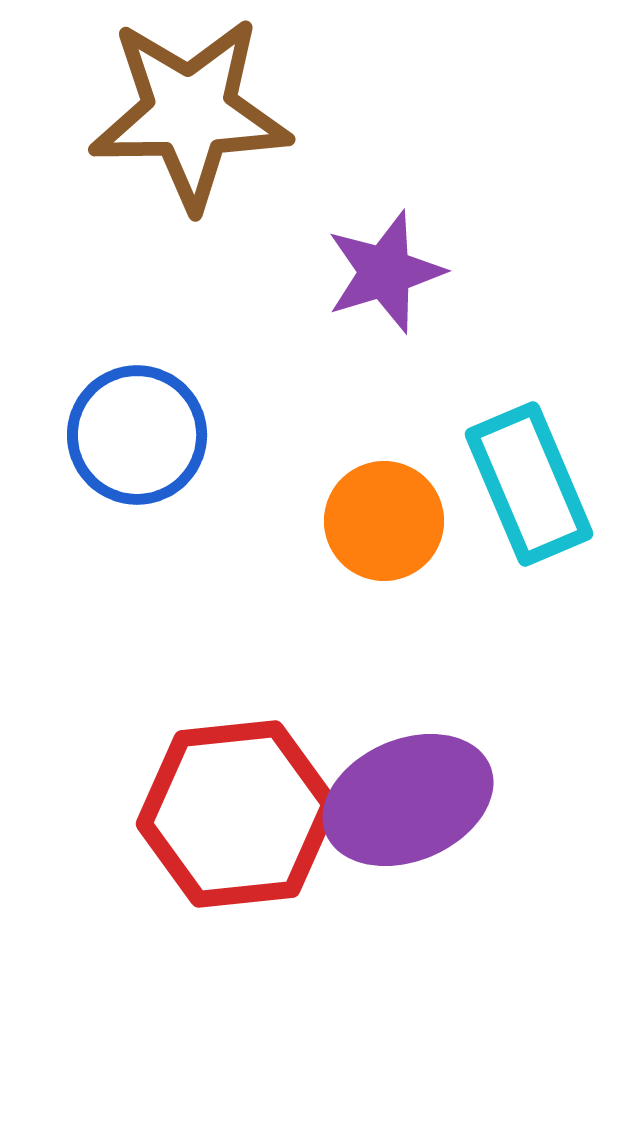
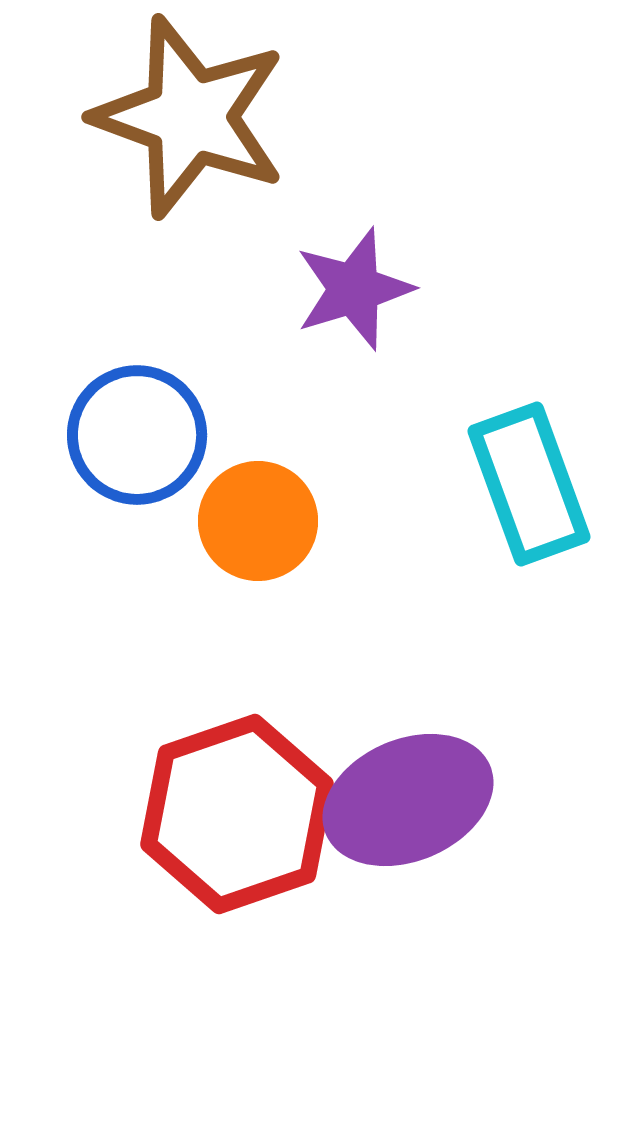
brown star: moved 4 px down; rotated 21 degrees clockwise
purple star: moved 31 px left, 17 px down
cyan rectangle: rotated 3 degrees clockwise
orange circle: moved 126 px left
red hexagon: rotated 13 degrees counterclockwise
